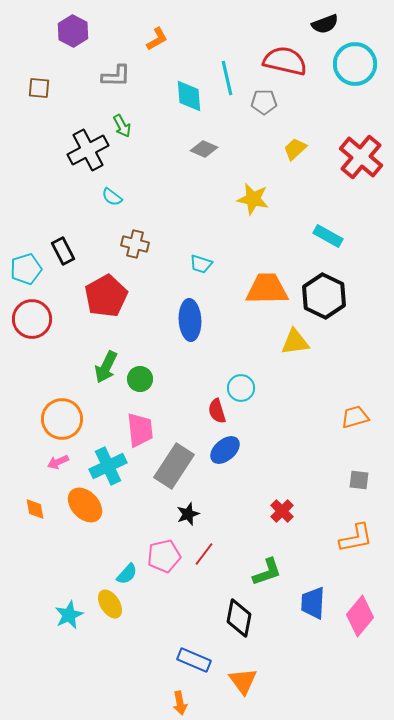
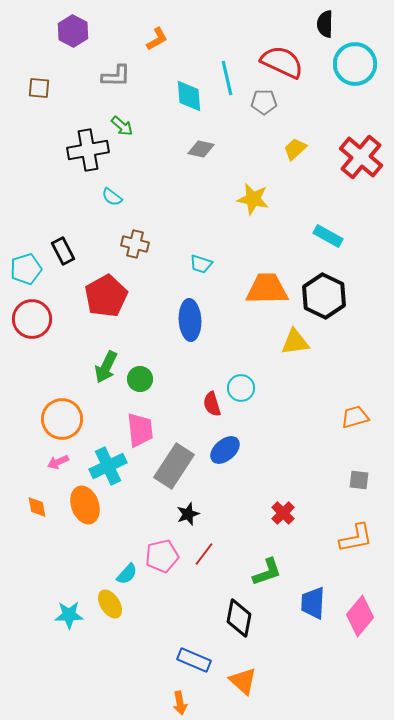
black semicircle at (325, 24): rotated 112 degrees clockwise
red semicircle at (285, 61): moved 3 px left, 1 px down; rotated 12 degrees clockwise
green arrow at (122, 126): rotated 20 degrees counterclockwise
gray diamond at (204, 149): moved 3 px left; rotated 12 degrees counterclockwise
black cross at (88, 150): rotated 18 degrees clockwise
red semicircle at (217, 411): moved 5 px left, 7 px up
orange ellipse at (85, 505): rotated 24 degrees clockwise
orange diamond at (35, 509): moved 2 px right, 2 px up
red cross at (282, 511): moved 1 px right, 2 px down
pink pentagon at (164, 556): moved 2 px left
cyan star at (69, 615): rotated 24 degrees clockwise
orange triangle at (243, 681): rotated 12 degrees counterclockwise
